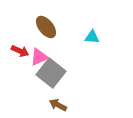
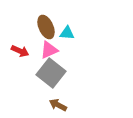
brown ellipse: rotated 15 degrees clockwise
cyan triangle: moved 25 px left, 4 px up
pink triangle: moved 10 px right, 7 px up
